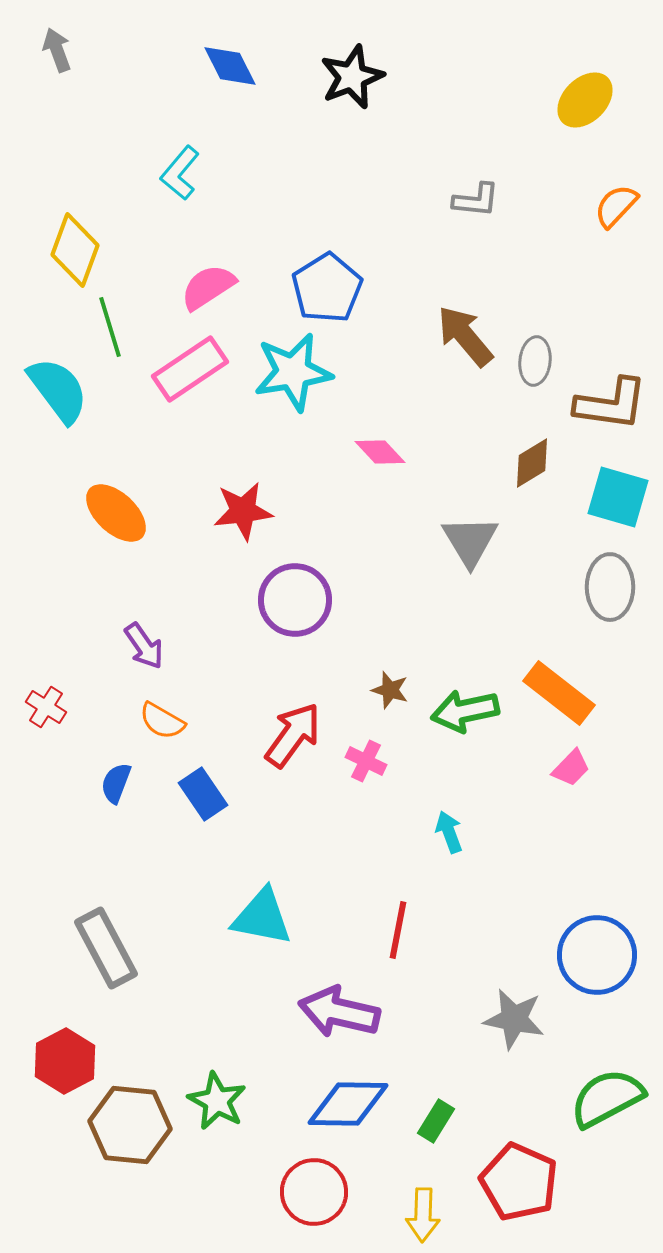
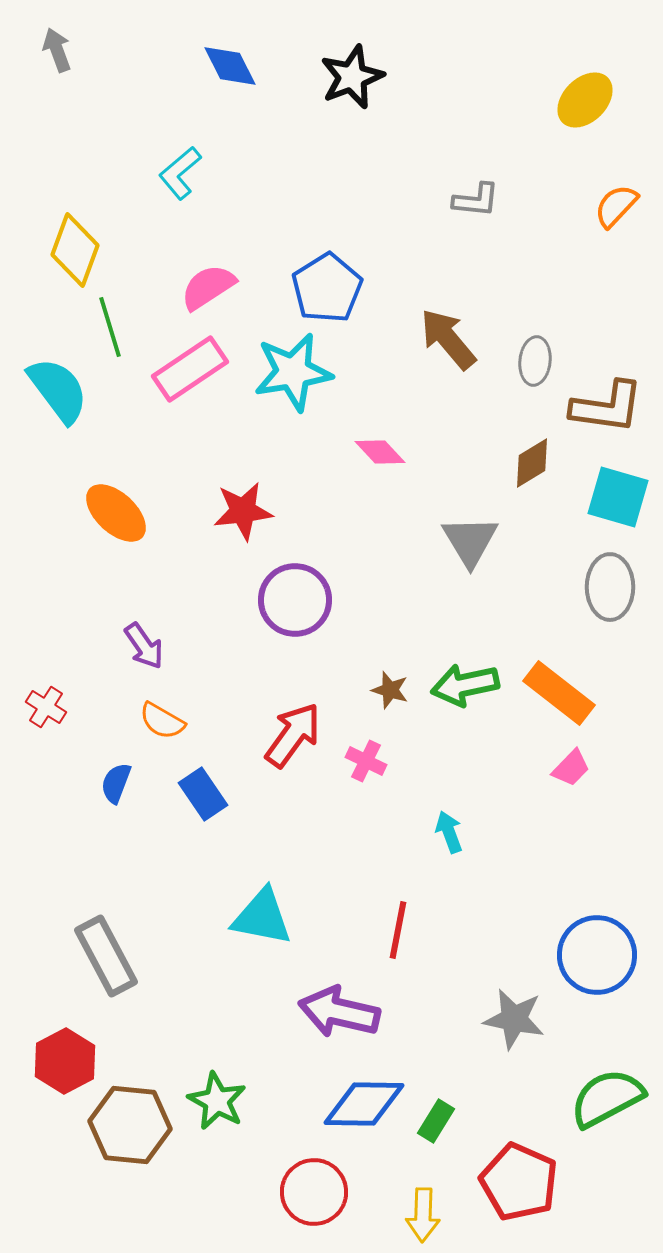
cyan L-shape at (180, 173): rotated 10 degrees clockwise
brown arrow at (465, 336): moved 17 px left, 3 px down
brown L-shape at (611, 404): moved 4 px left, 3 px down
green arrow at (465, 711): moved 26 px up
gray rectangle at (106, 948): moved 8 px down
blue diamond at (348, 1104): moved 16 px right
